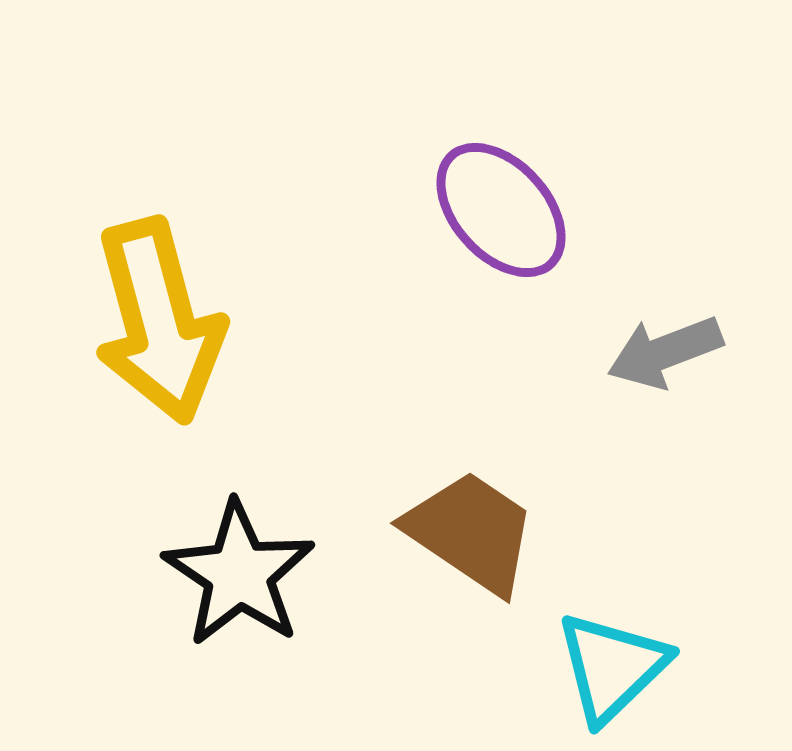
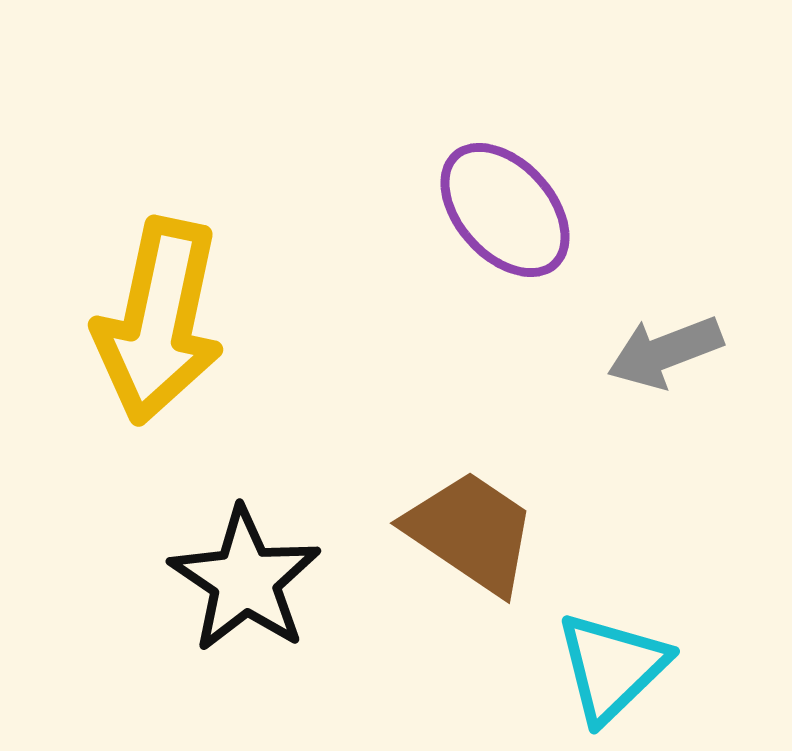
purple ellipse: moved 4 px right
yellow arrow: rotated 27 degrees clockwise
black star: moved 6 px right, 6 px down
